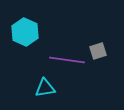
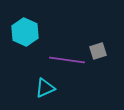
cyan triangle: rotated 15 degrees counterclockwise
